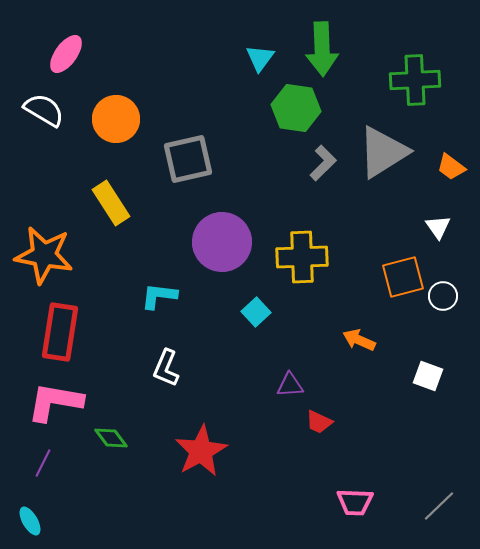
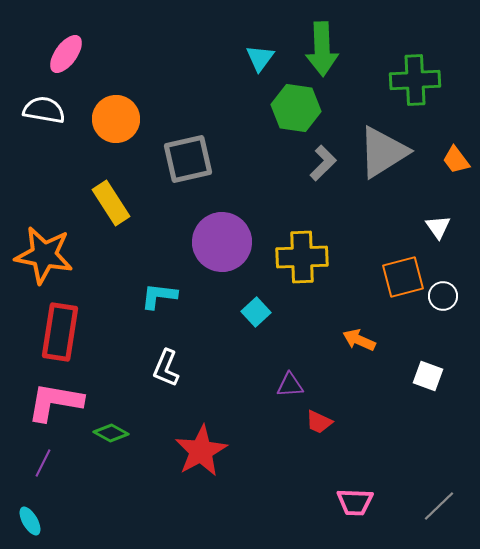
white semicircle: rotated 21 degrees counterclockwise
orange trapezoid: moved 5 px right, 7 px up; rotated 16 degrees clockwise
green diamond: moved 5 px up; rotated 24 degrees counterclockwise
